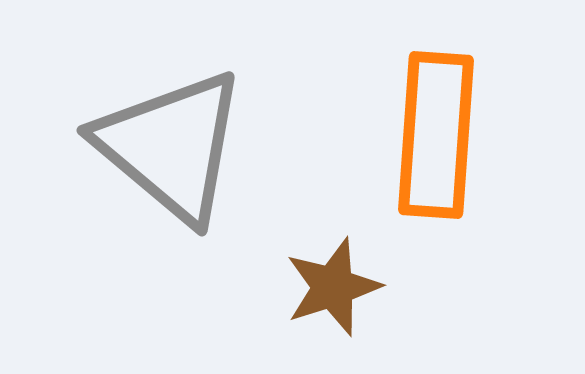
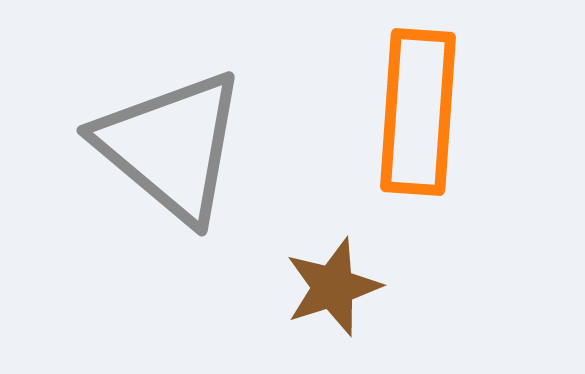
orange rectangle: moved 18 px left, 23 px up
